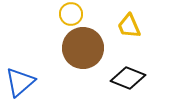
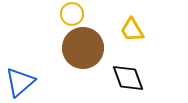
yellow circle: moved 1 px right
yellow trapezoid: moved 3 px right, 4 px down; rotated 8 degrees counterclockwise
black diamond: rotated 48 degrees clockwise
